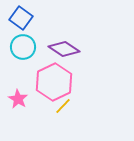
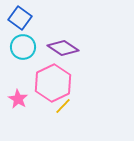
blue square: moved 1 px left
purple diamond: moved 1 px left, 1 px up
pink hexagon: moved 1 px left, 1 px down
